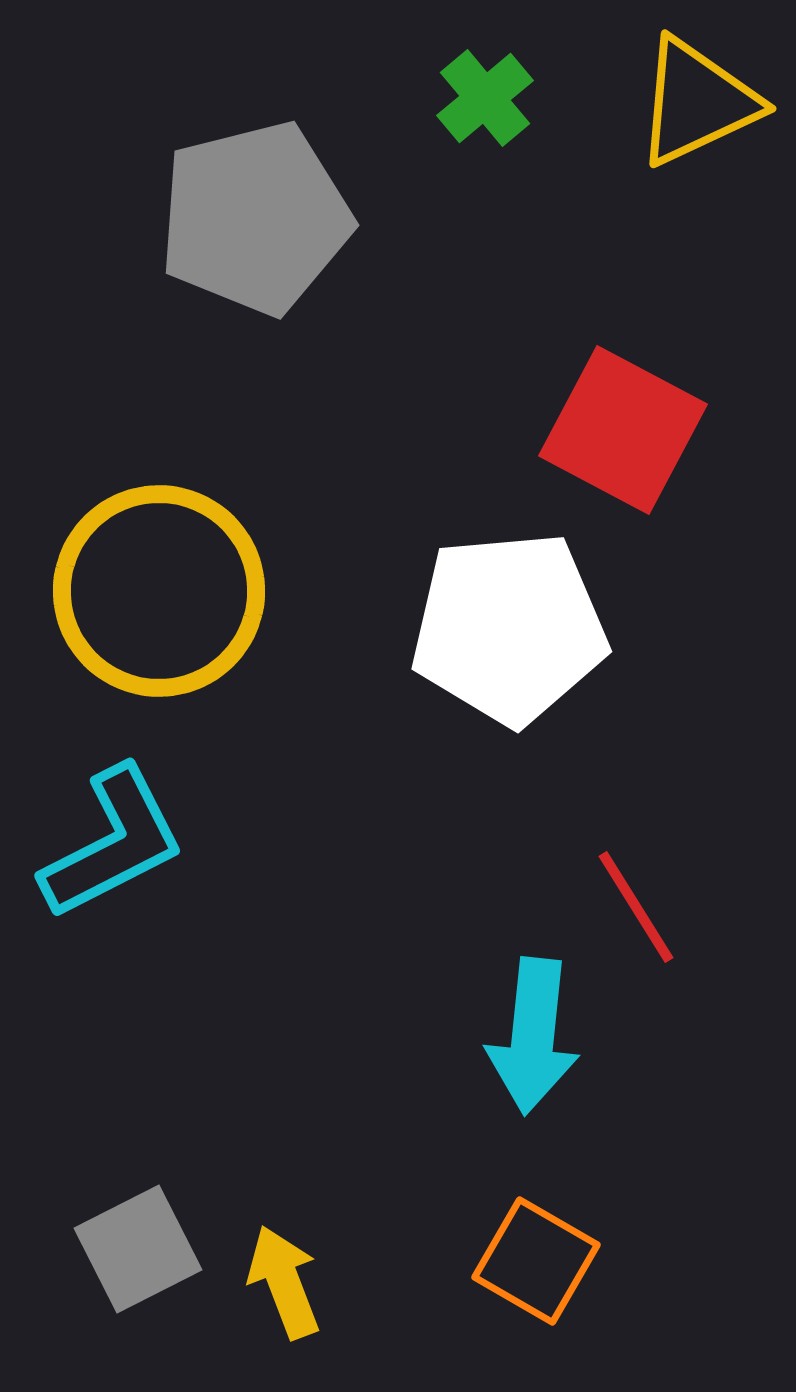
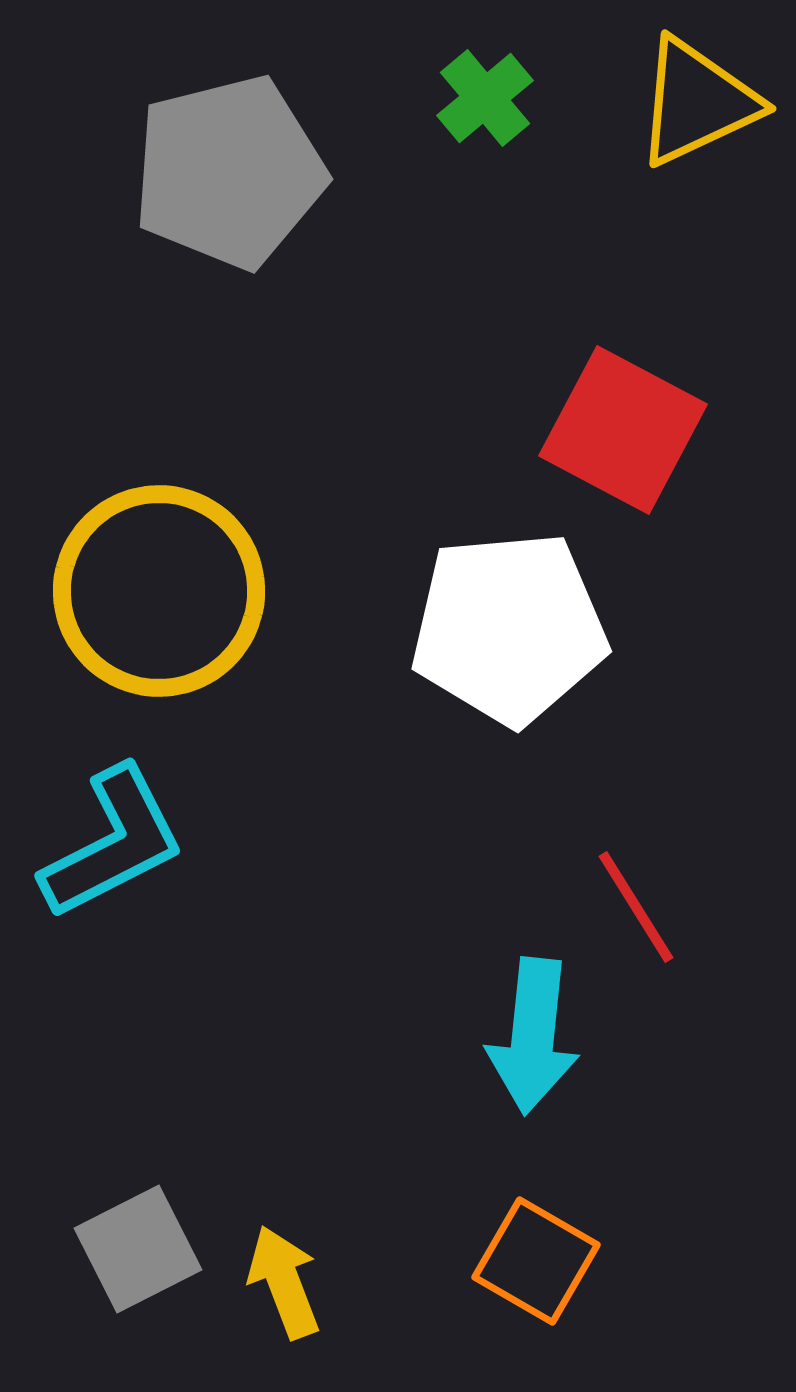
gray pentagon: moved 26 px left, 46 px up
